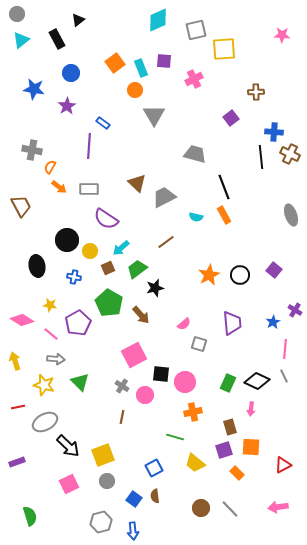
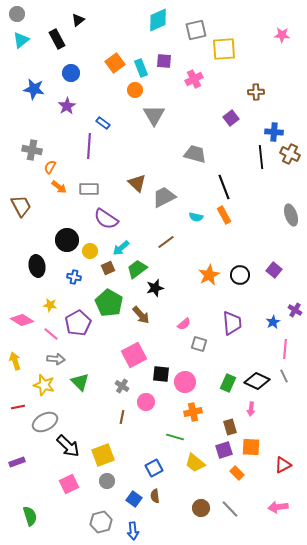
pink circle at (145, 395): moved 1 px right, 7 px down
